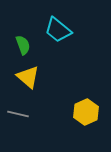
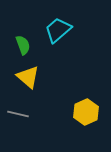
cyan trapezoid: rotated 100 degrees clockwise
